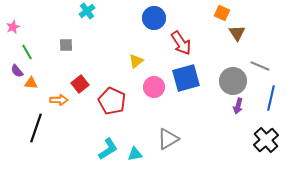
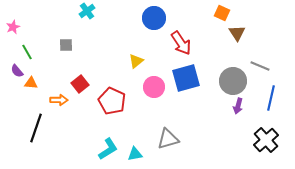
gray triangle: rotated 15 degrees clockwise
